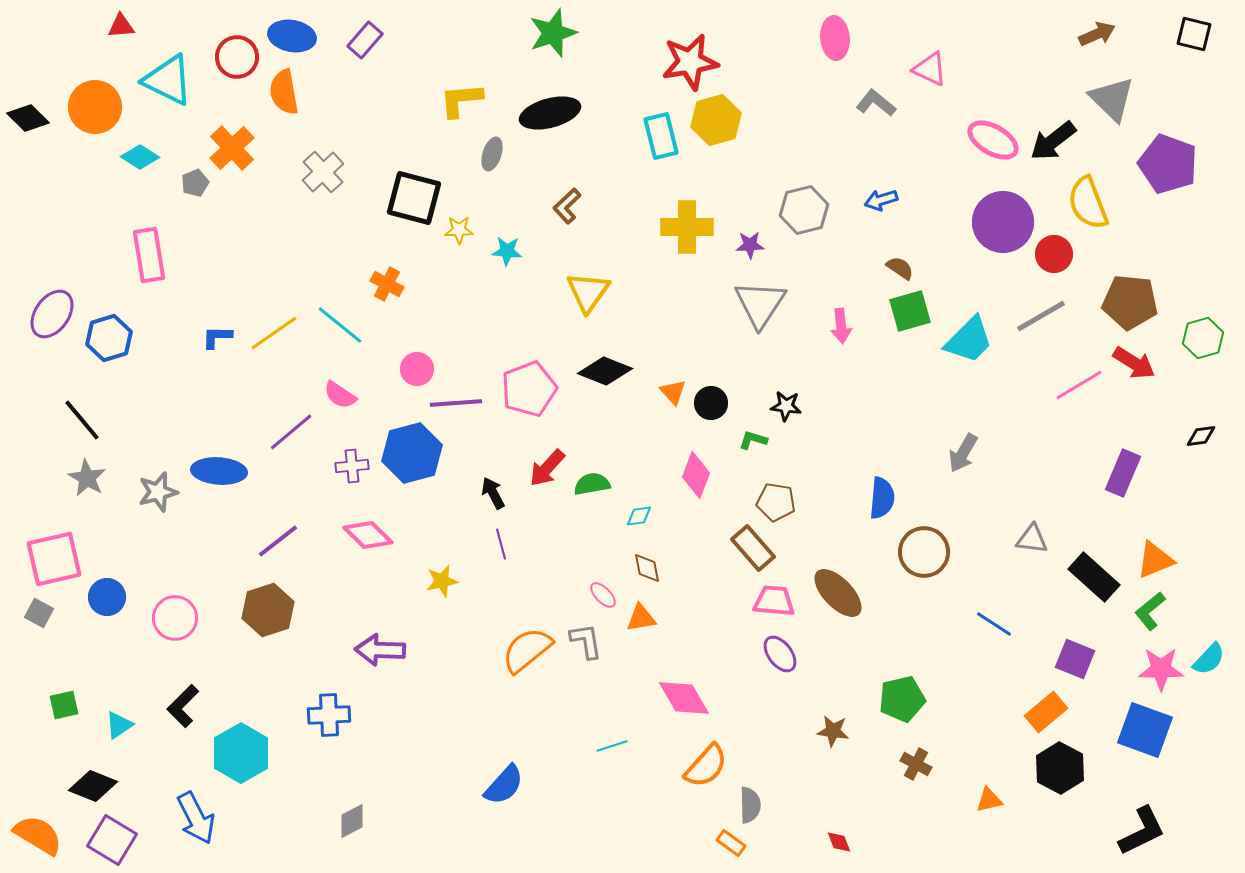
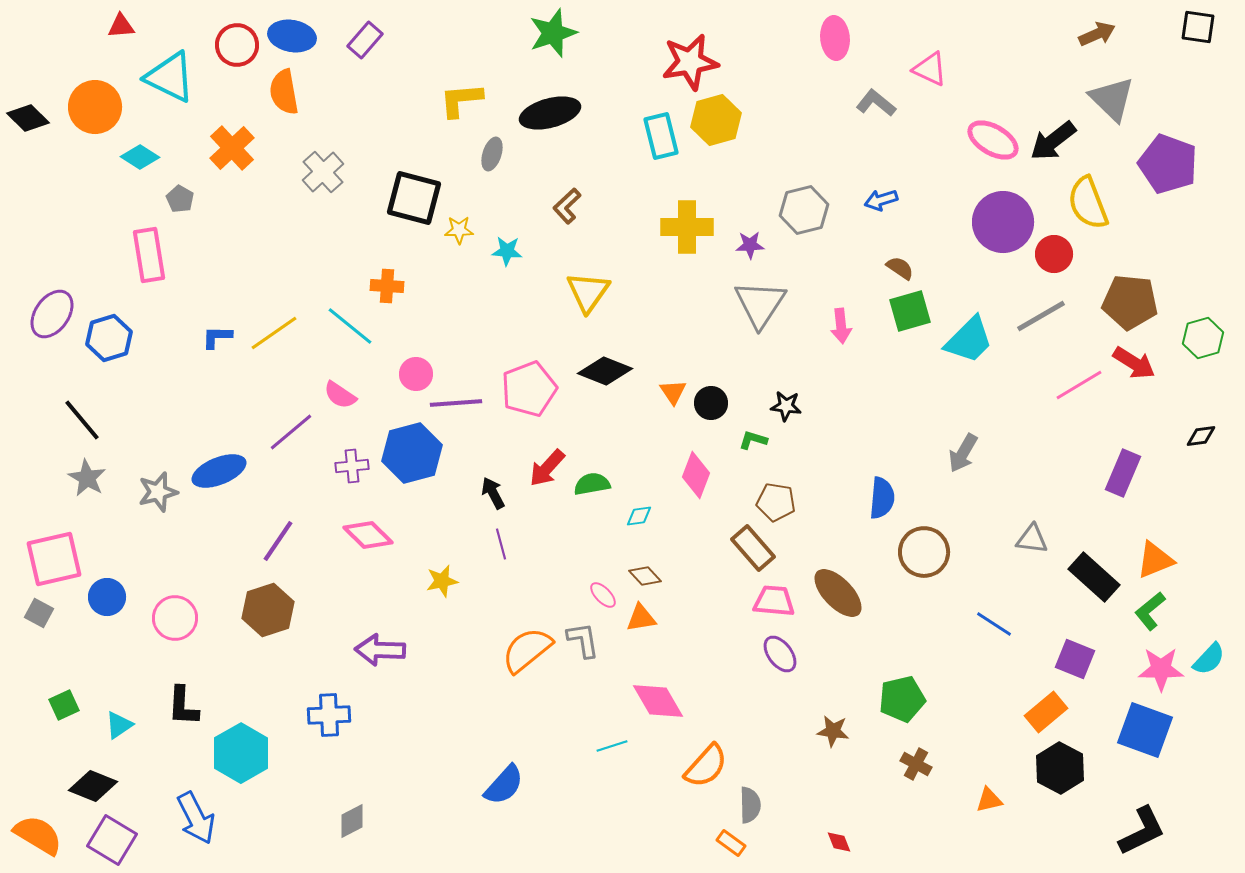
black square at (1194, 34): moved 4 px right, 7 px up; rotated 6 degrees counterclockwise
red circle at (237, 57): moved 12 px up
cyan triangle at (168, 80): moved 2 px right, 3 px up
gray pentagon at (195, 183): moved 15 px left, 16 px down; rotated 20 degrees counterclockwise
orange cross at (387, 284): moved 2 px down; rotated 24 degrees counterclockwise
cyan line at (340, 325): moved 10 px right, 1 px down
pink circle at (417, 369): moved 1 px left, 5 px down
orange triangle at (673, 392): rotated 8 degrees clockwise
blue ellipse at (219, 471): rotated 26 degrees counterclockwise
purple line at (278, 541): rotated 18 degrees counterclockwise
brown diamond at (647, 568): moved 2 px left, 8 px down; rotated 32 degrees counterclockwise
gray L-shape at (586, 641): moved 3 px left, 1 px up
pink diamond at (684, 698): moved 26 px left, 3 px down
green square at (64, 705): rotated 12 degrees counterclockwise
black L-shape at (183, 706): rotated 42 degrees counterclockwise
